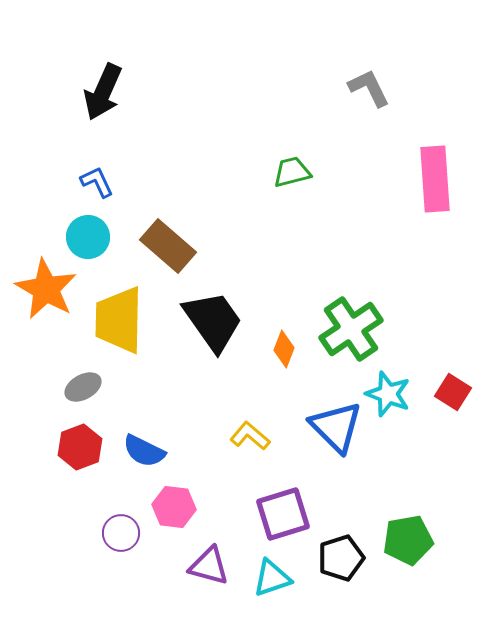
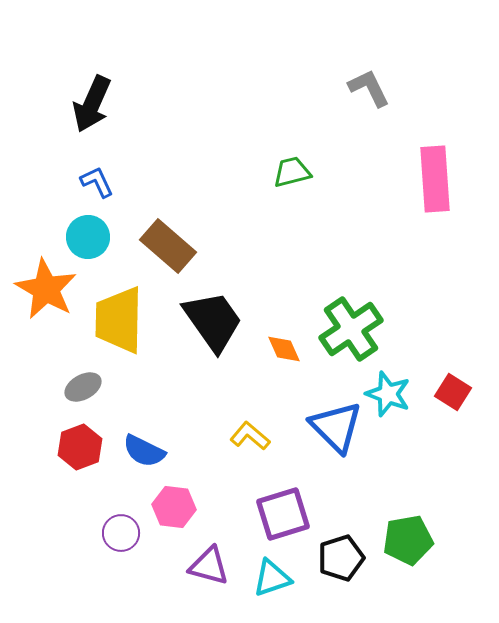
black arrow: moved 11 px left, 12 px down
orange diamond: rotated 45 degrees counterclockwise
